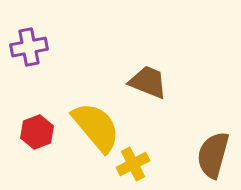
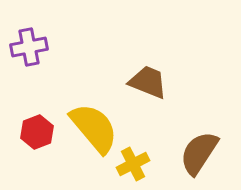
yellow semicircle: moved 2 px left, 1 px down
brown semicircle: moved 14 px left, 2 px up; rotated 18 degrees clockwise
